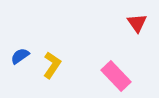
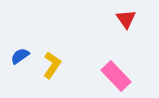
red triangle: moved 11 px left, 4 px up
